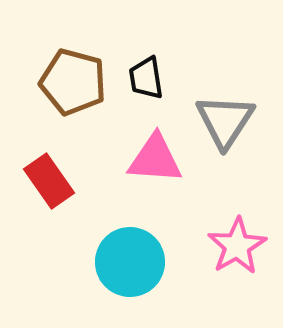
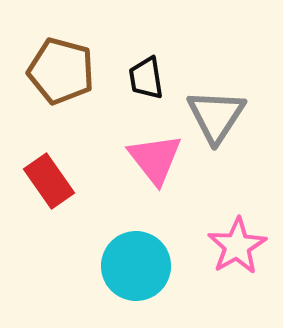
brown pentagon: moved 12 px left, 11 px up
gray triangle: moved 9 px left, 5 px up
pink triangle: rotated 48 degrees clockwise
cyan circle: moved 6 px right, 4 px down
